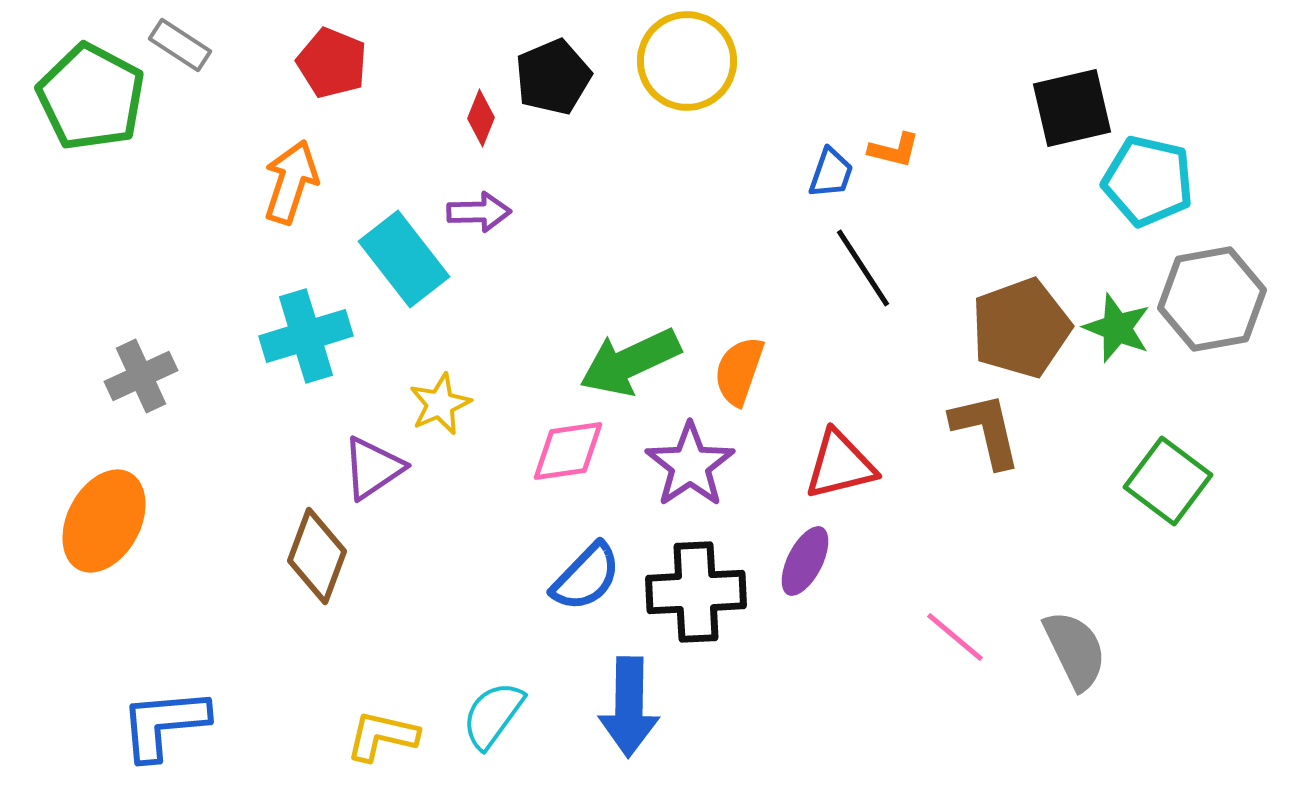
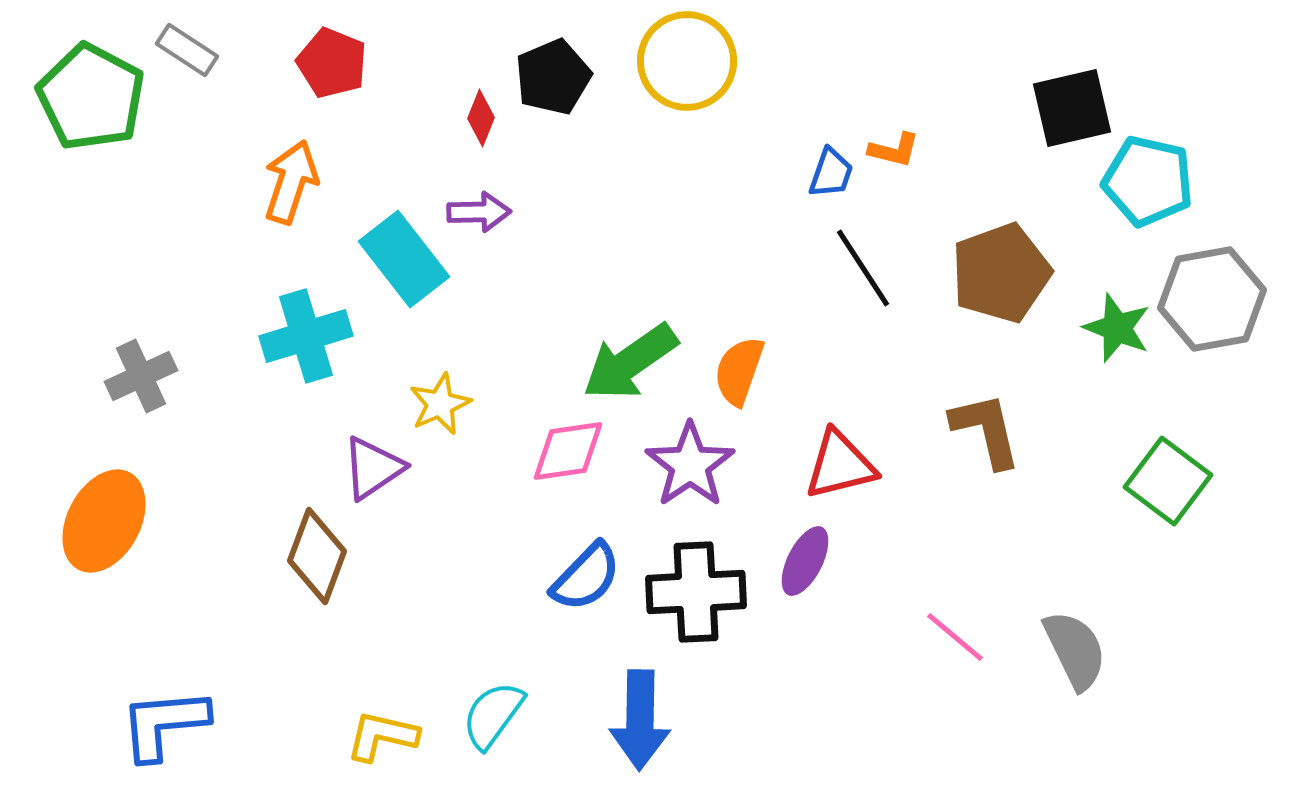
gray rectangle: moved 7 px right, 5 px down
brown pentagon: moved 20 px left, 55 px up
green arrow: rotated 10 degrees counterclockwise
blue arrow: moved 11 px right, 13 px down
